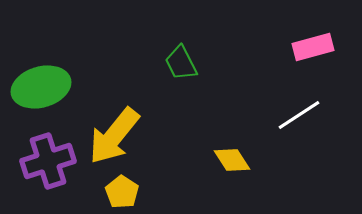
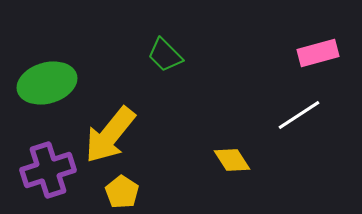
pink rectangle: moved 5 px right, 6 px down
green trapezoid: moved 16 px left, 8 px up; rotated 18 degrees counterclockwise
green ellipse: moved 6 px right, 4 px up
yellow arrow: moved 4 px left, 1 px up
purple cross: moved 9 px down
